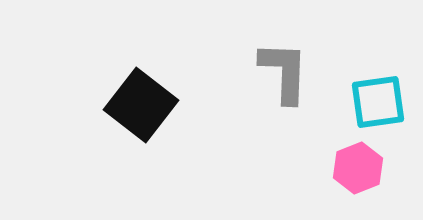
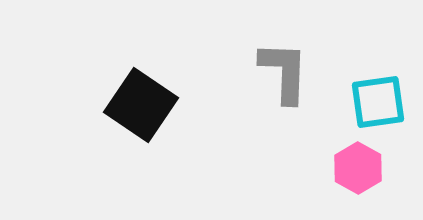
black square: rotated 4 degrees counterclockwise
pink hexagon: rotated 9 degrees counterclockwise
